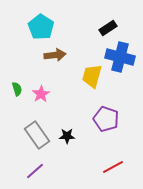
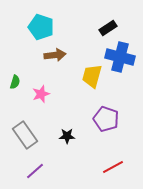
cyan pentagon: rotated 15 degrees counterclockwise
green semicircle: moved 2 px left, 7 px up; rotated 32 degrees clockwise
pink star: rotated 12 degrees clockwise
gray rectangle: moved 12 px left
